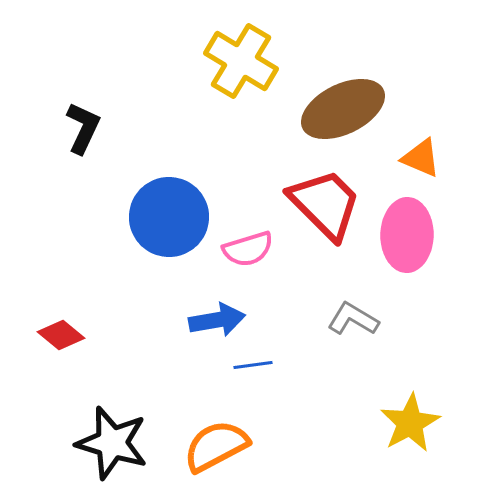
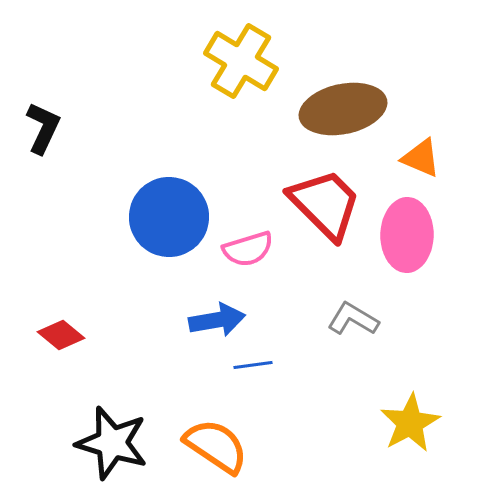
brown ellipse: rotated 14 degrees clockwise
black L-shape: moved 40 px left
orange semicircle: rotated 62 degrees clockwise
